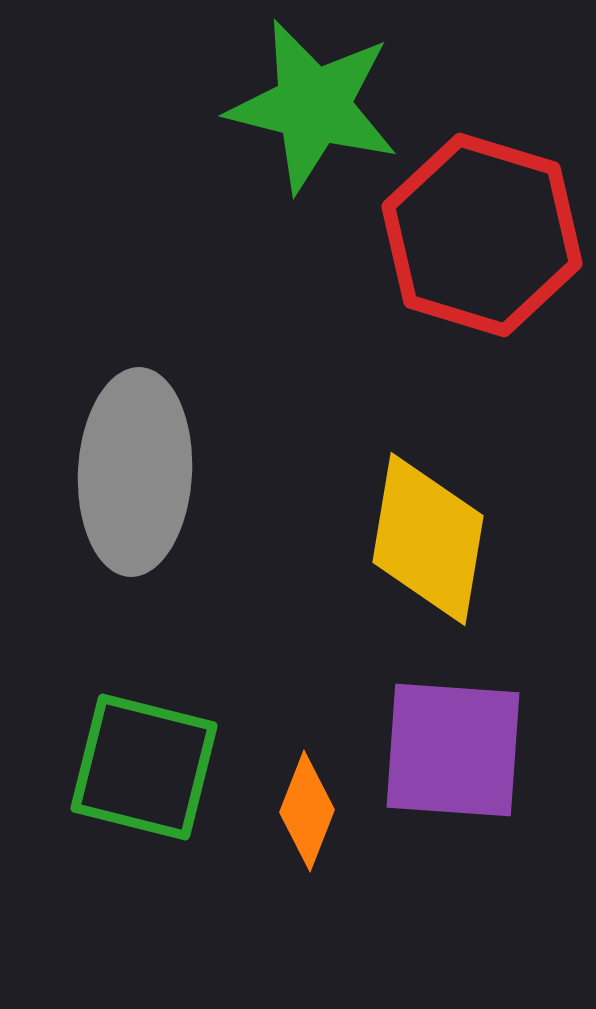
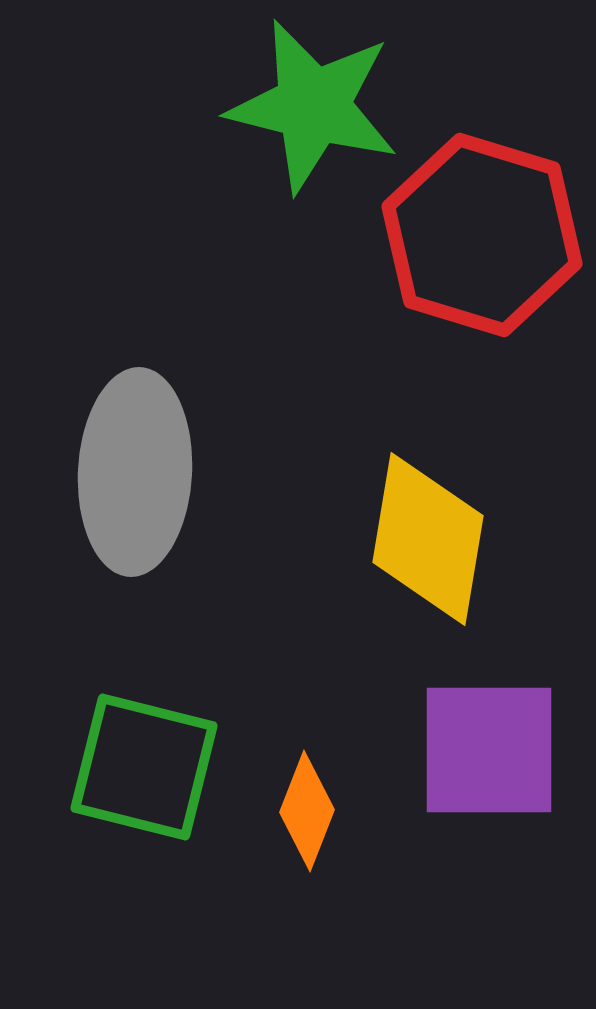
purple square: moved 36 px right; rotated 4 degrees counterclockwise
